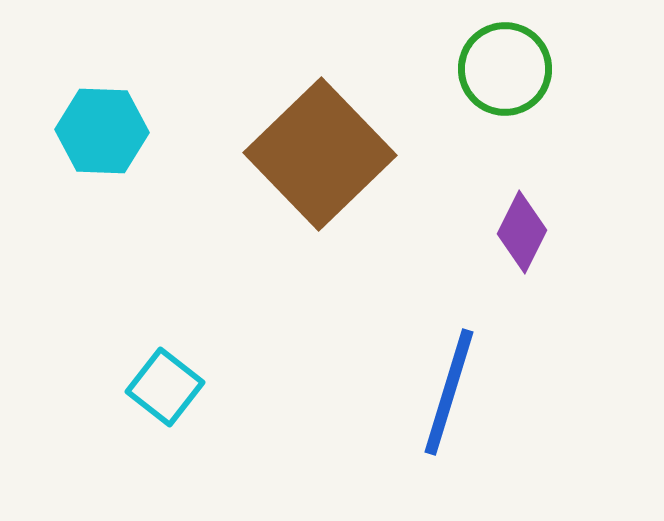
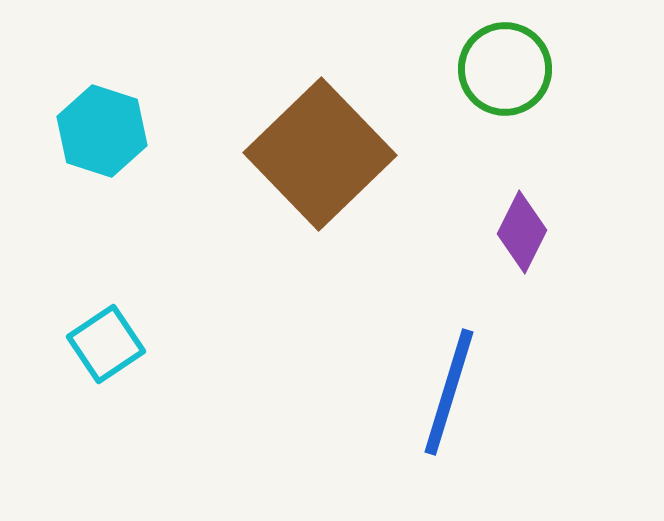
cyan hexagon: rotated 16 degrees clockwise
cyan square: moved 59 px left, 43 px up; rotated 18 degrees clockwise
